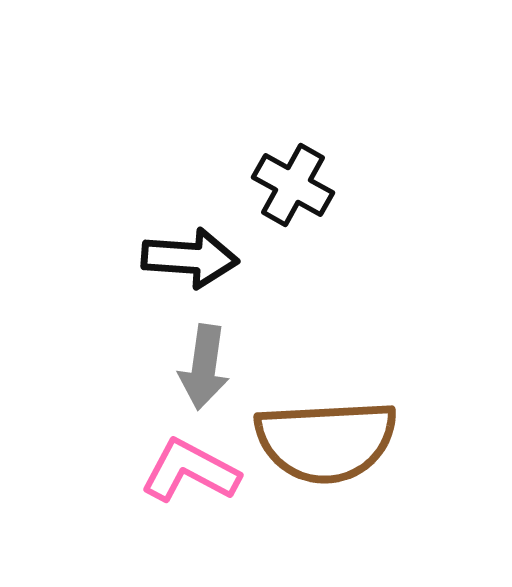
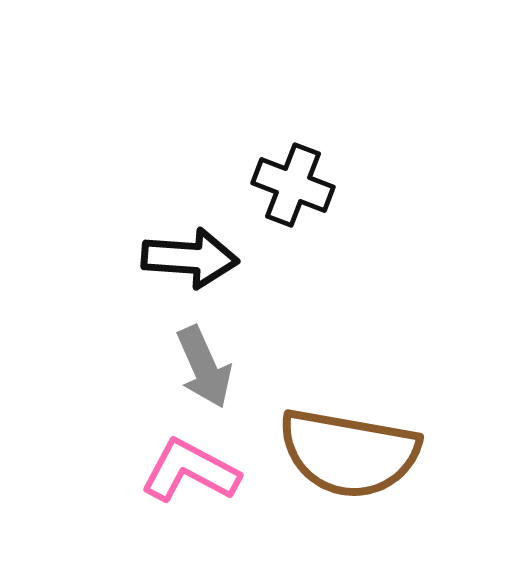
black cross: rotated 8 degrees counterclockwise
gray arrow: rotated 32 degrees counterclockwise
brown semicircle: moved 23 px right, 12 px down; rotated 13 degrees clockwise
